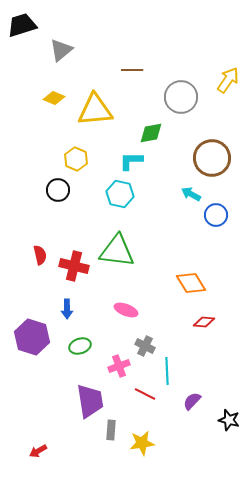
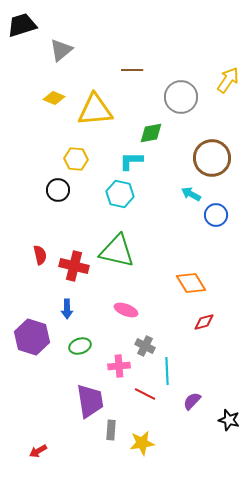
yellow hexagon: rotated 20 degrees counterclockwise
green triangle: rotated 6 degrees clockwise
red diamond: rotated 20 degrees counterclockwise
pink cross: rotated 15 degrees clockwise
